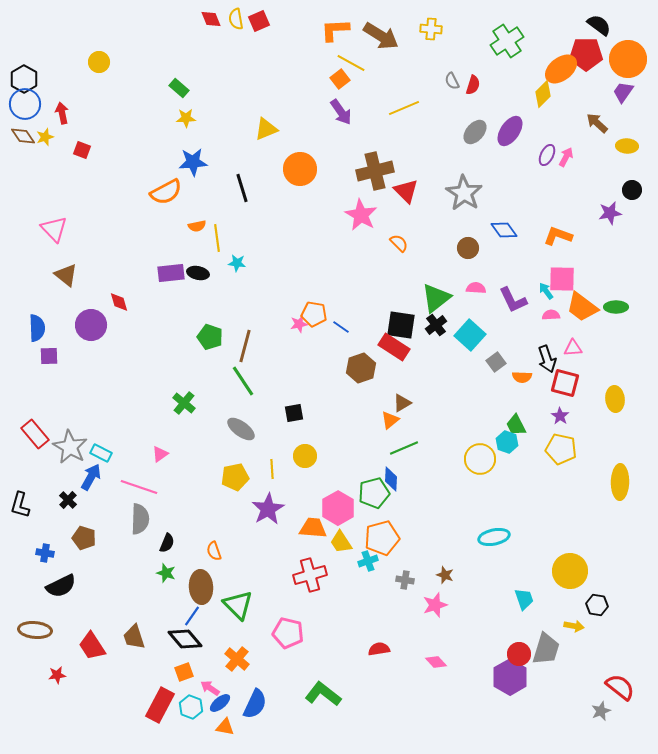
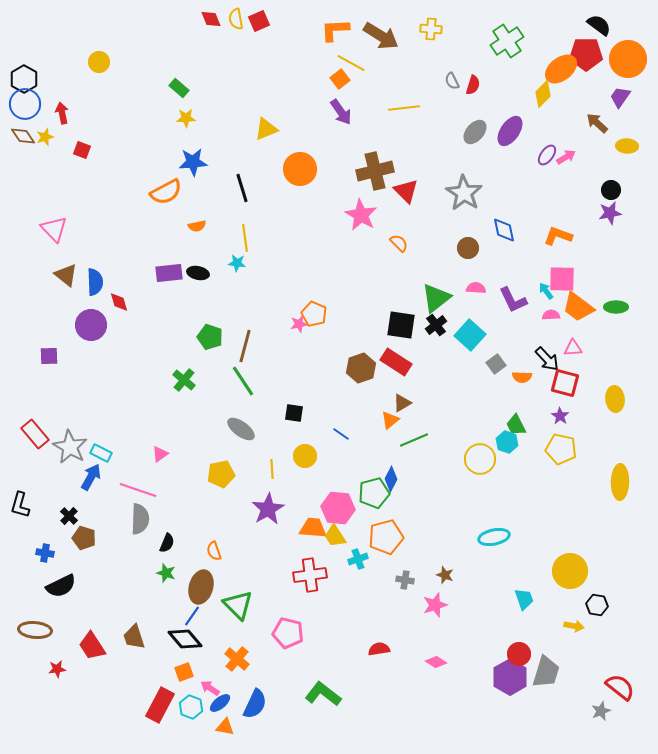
purple trapezoid at (623, 92): moved 3 px left, 5 px down
yellow line at (404, 108): rotated 16 degrees clockwise
purple ellipse at (547, 155): rotated 10 degrees clockwise
pink arrow at (566, 157): rotated 30 degrees clockwise
black circle at (632, 190): moved 21 px left
blue diamond at (504, 230): rotated 24 degrees clockwise
yellow line at (217, 238): moved 28 px right
purple rectangle at (171, 273): moved 2 px left
orange trapezoid at (582, 307): moved 4 px left
orange pentagon at (314, 314): rotated 15 degrees clockwise
blue line at (341, 327): moved 107 px down
blue semicircle at (37, 328): moved 58 px right, 46 px up
red rectangle at (394, 347): moved 2 px right, 15 px down
black arrow at (547, 359): rotated 24 degrees counterclockwise
gray square at (496, 362): moved 2 px down
green cross at (184, 403): moved 23 px up
black square at (294, 413): rotated 18 degrees clockwise
green line at (404, 448): moved 10 px right, 8 px up
yellow pentagon at (235, 477): moved 14 px left, 3 px up
blue diamond at (391, 479): rotated 25 degrees clockwise
pink line at (139, 487): moved 1 px left, 3 px down
black cross at (68, 500): moved 1 px right, 16 px down
pink hexagon at (338, 508): rotated 24 degrees counterclockwise
orange pentagon at (382, 538): moved 4 px right, 1 px up
yellow trapezoid at (341, 542): moved 6 px left, 6 px up
cyan cross at (368, 561): moved 10 px left, 2 px up
red cross at (310, 575): rotated 8 degrees clockwise
brown ellipse at (201, 587): rotated 20 degrees clockwise
gray trapezoid at (546, 649): moved 23 px down
pink diamond at (436, 662): rotated 15 degrees counterclockwise
red star at (57, 675): moved 6 px up
